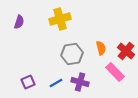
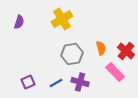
yellow cross: moved 2 px right; rotated 15 degrees counterclockwise
